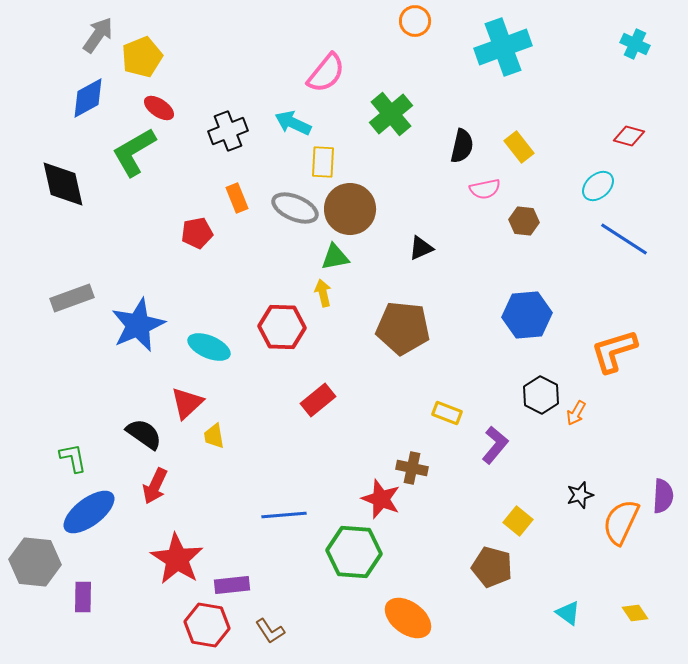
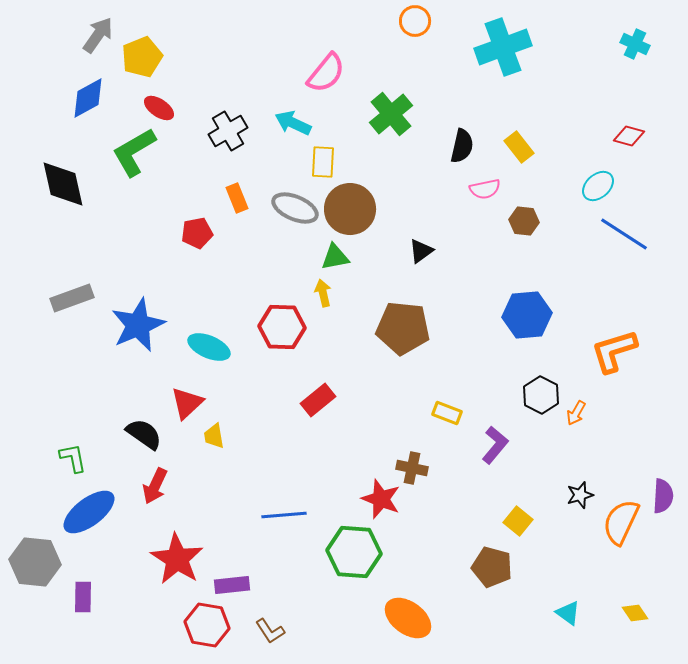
black cross at (228, 131): rotated 9 degrees counterclockwise
blue line at (624, 239): moved 5 px up
black triangle at (421, 248): moved 3 px down; rotated 12 degrees counterclockwise
